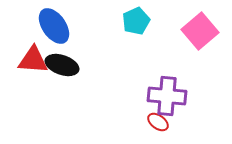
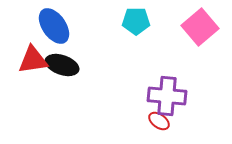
cyan pentagon: rotated 24 degrees clockwise
pink square: moved 4 px up
red triangle: rotated 12 degrees counterclockwise
red ellipse: moved 1 px right, 1 px up
